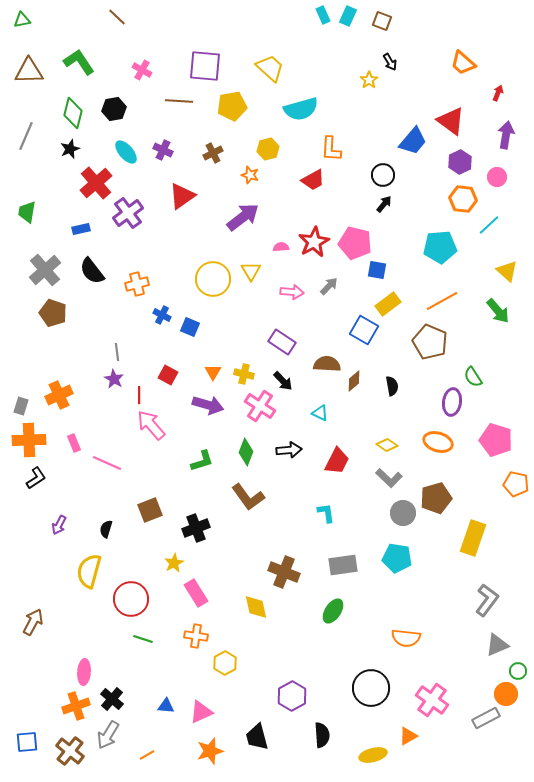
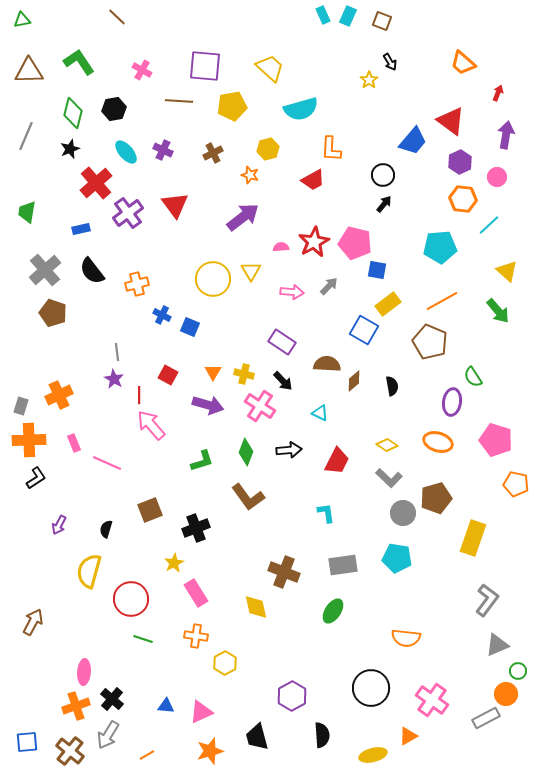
red triangle at (182, 196): moved 7 px left, 9 px down; rotated 32 degrees counterclockwise
